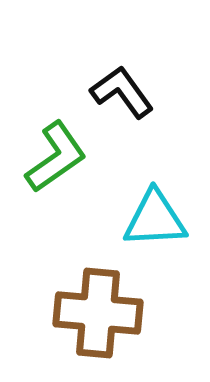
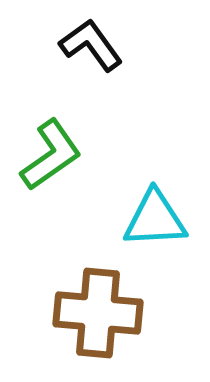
black L-shape: moved 31 px left, 47 px up
green L-shape: moved 5 px left, 2 px up
